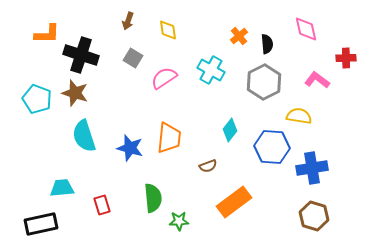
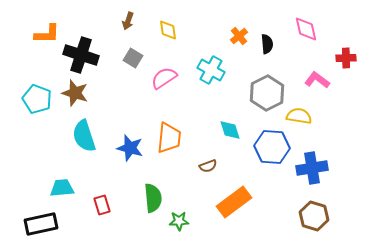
gray hexagon: moved 3 px right, 11 px down
cyan diamond: rotated 55 degrees counterclockwise
